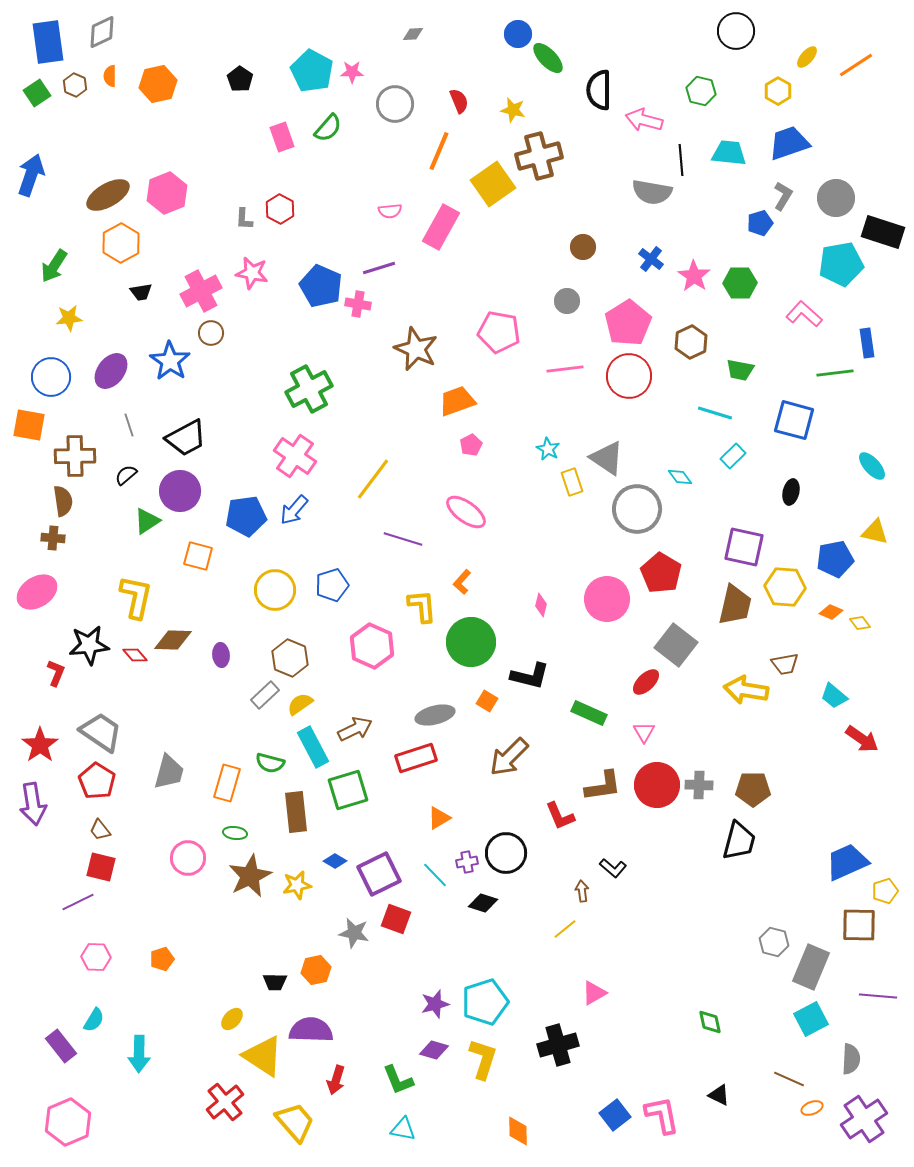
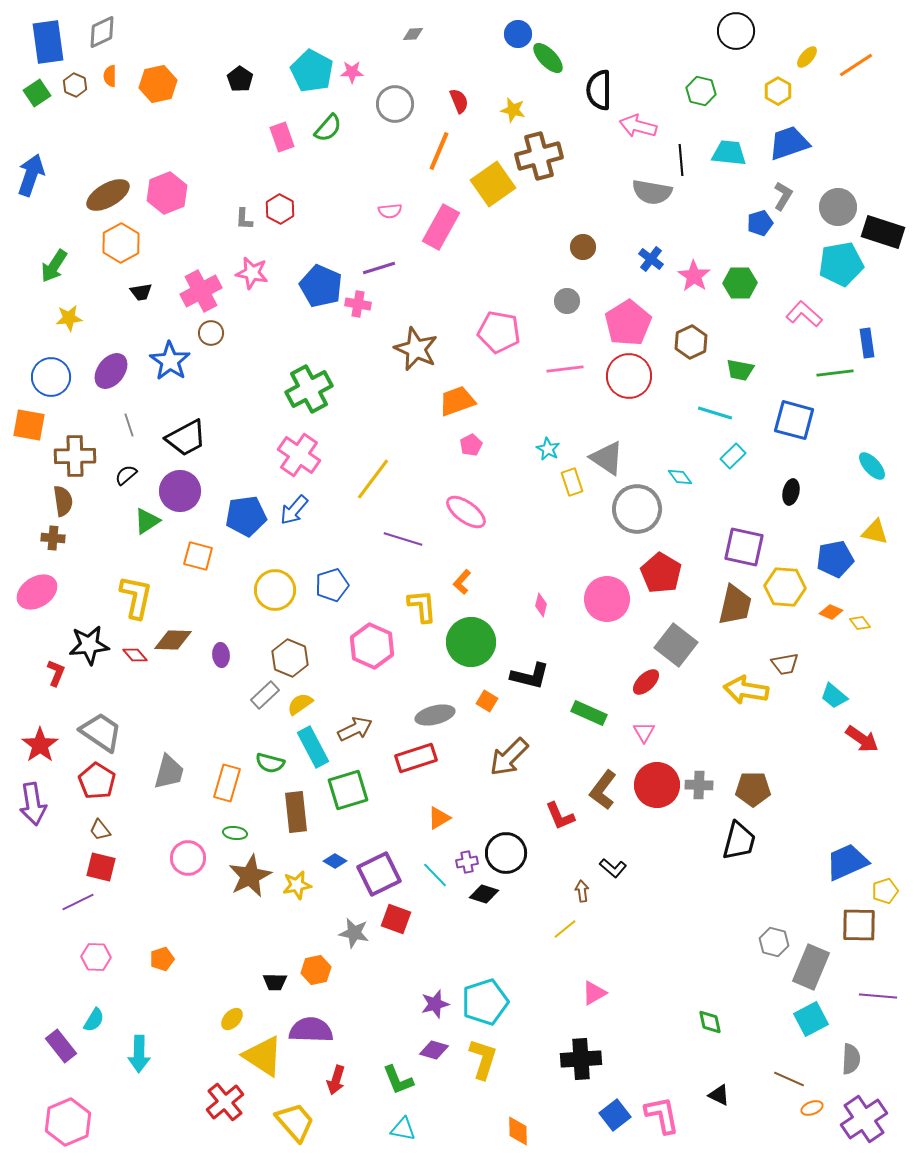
pink arrow at (644, 120): moved 6 px left, 6 px down
gray circle at (836, 198): moved 2 px right, 9 px down
pink cross at (295, 456): moved 4 px right, 1 px up
brown L-shape at (603, 786): moved 4 px down; rotated 135 degrees clockwise
black diamond at (483, 903): moved 1 px right, 9 px up
black cross at (558, 1045): moved 23 px right, 14 px down; rotated 12 degrees clockwise
